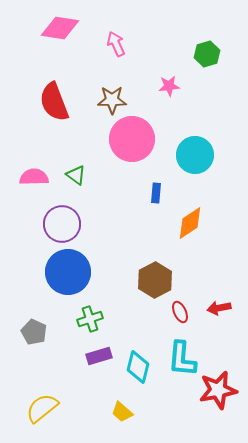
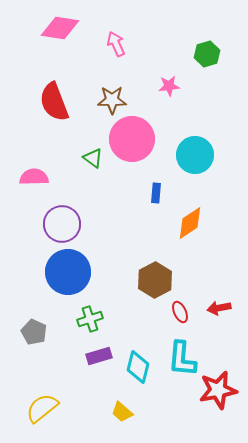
green triangle: moved 17 px right, 17 px up
